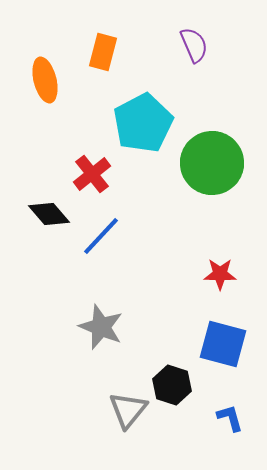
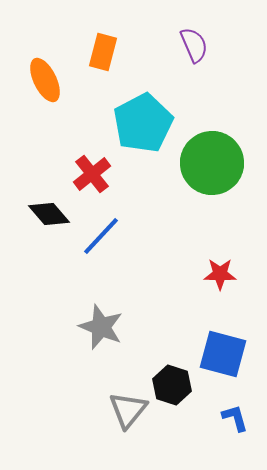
orange ellipse: rotated 12 degrees counterclockwise
blue square: moved 10 px down
blue L-shape: moved 5 px right
